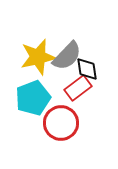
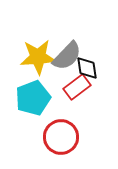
yellow star: rotated 9 degrees clockwise
black diamond: moved 1 px up
red rectangle: moved 1 px left, 1 px up
red circle: moved 14 px down
